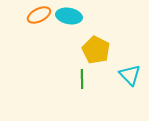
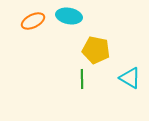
orange ellipse: moved 6 px left, 6 px down
yellow pentagon: rotated 16 degrees counterclockwise
cyan triangle: moved 3 px down; rotated 15 degrees counterclockwise
